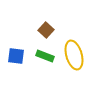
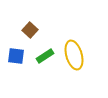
brown square: moved 16 px left
green rectangle: rotated 54 degrees counterclockwise
